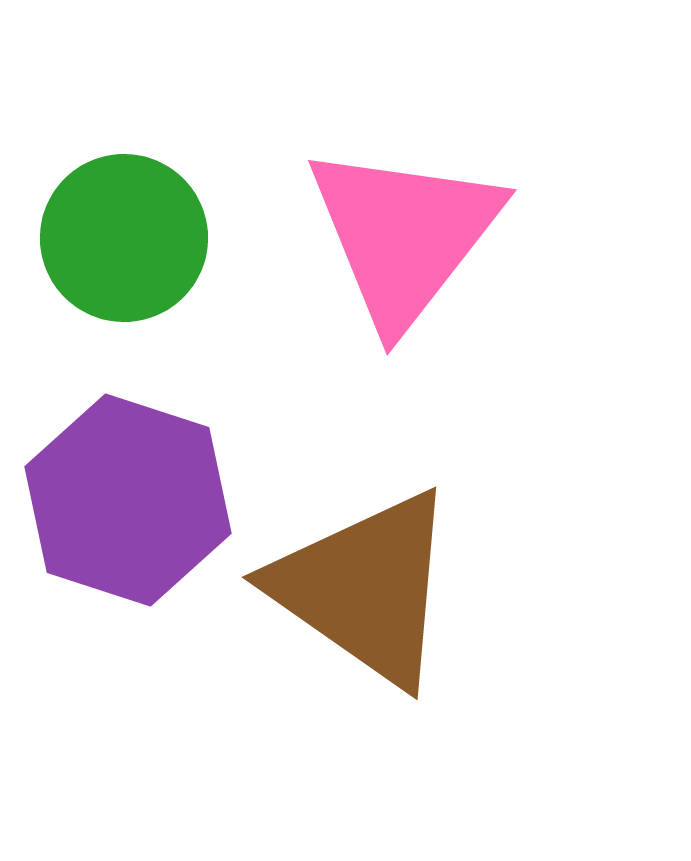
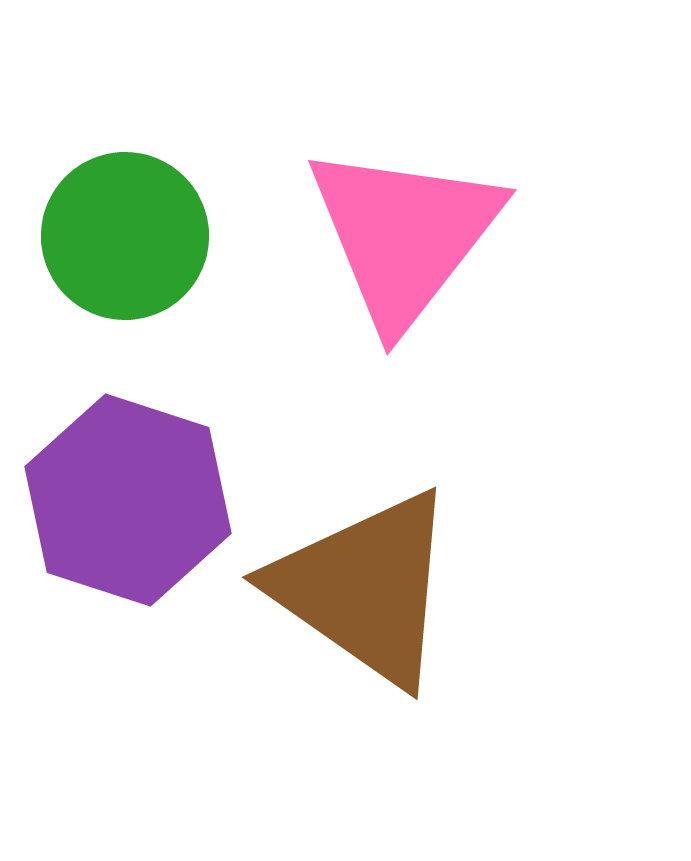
green circle: moved 1 px right, 2 px up
